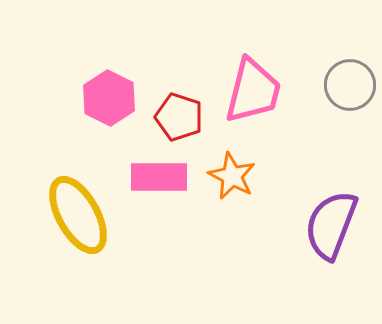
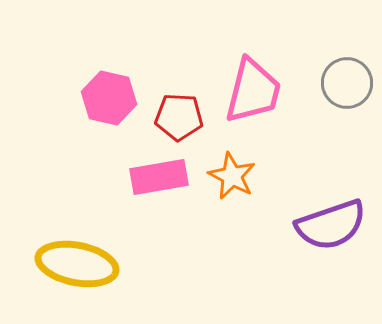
gray circle: moved 3 px left, 2 px up
pink hexagon: rotated 14 degrees counterclockwise
red pentagon: rotated 15 degrees counterclockwise
pink rectangle: rotated 10 degrees counterclockwise
yellow ellipse: moved 1 px left, 49 px down; rotated 50 degrees counterclockwise
purple semicircle: rotated 130 degrees counterclockwise
